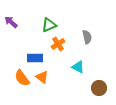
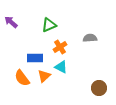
gray semicircle: moved 3 px right, 1 px down; rotated 80 degrees counterclockwise
orange cross: moved 2 px right, 3 px down
cyan triangle: moved 17 px left
orange triangle: moved 2 px right, 1 px up; rotated 40 degrees clockwise
